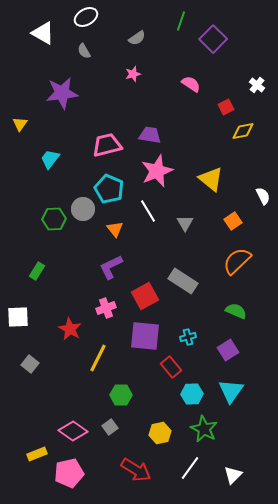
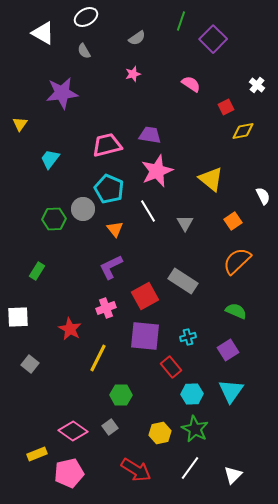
green star at (204, 429): moved 9 px left
